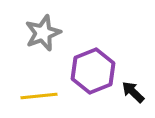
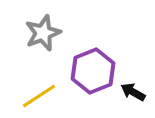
black arrow: rotated 15 degrees counterclockwise
yellow line: rotated 27 degrees counterclockwise
